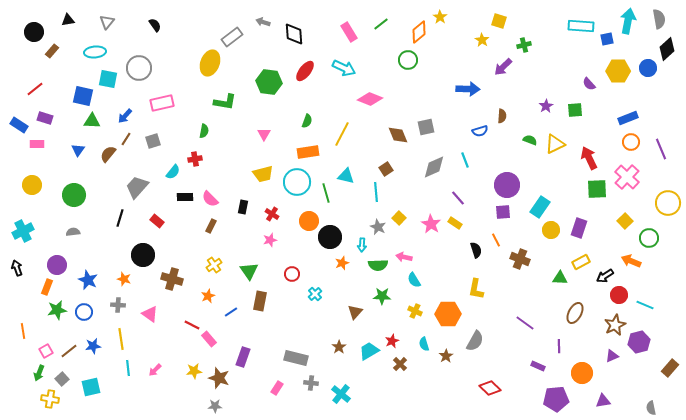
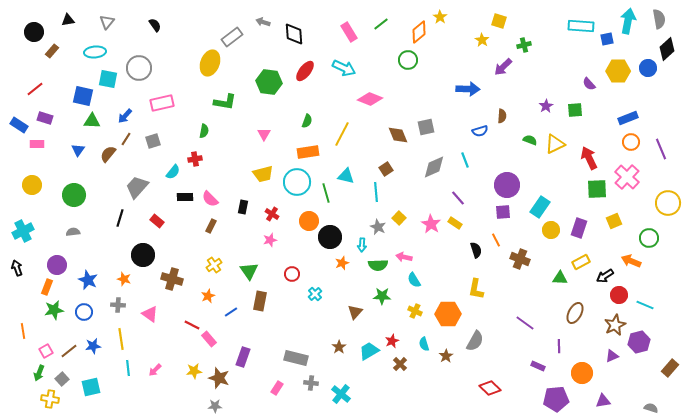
yellow square at (625, 221): moved 11 px left; rotated 21 degrees clockwise
green star at (57, 310): moved 3 px left
gray semicircle at (651, 408): rotated 120 degrees clockwise
